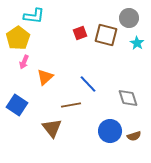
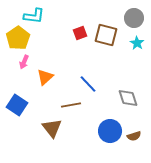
gray circle: moved 5 px right
